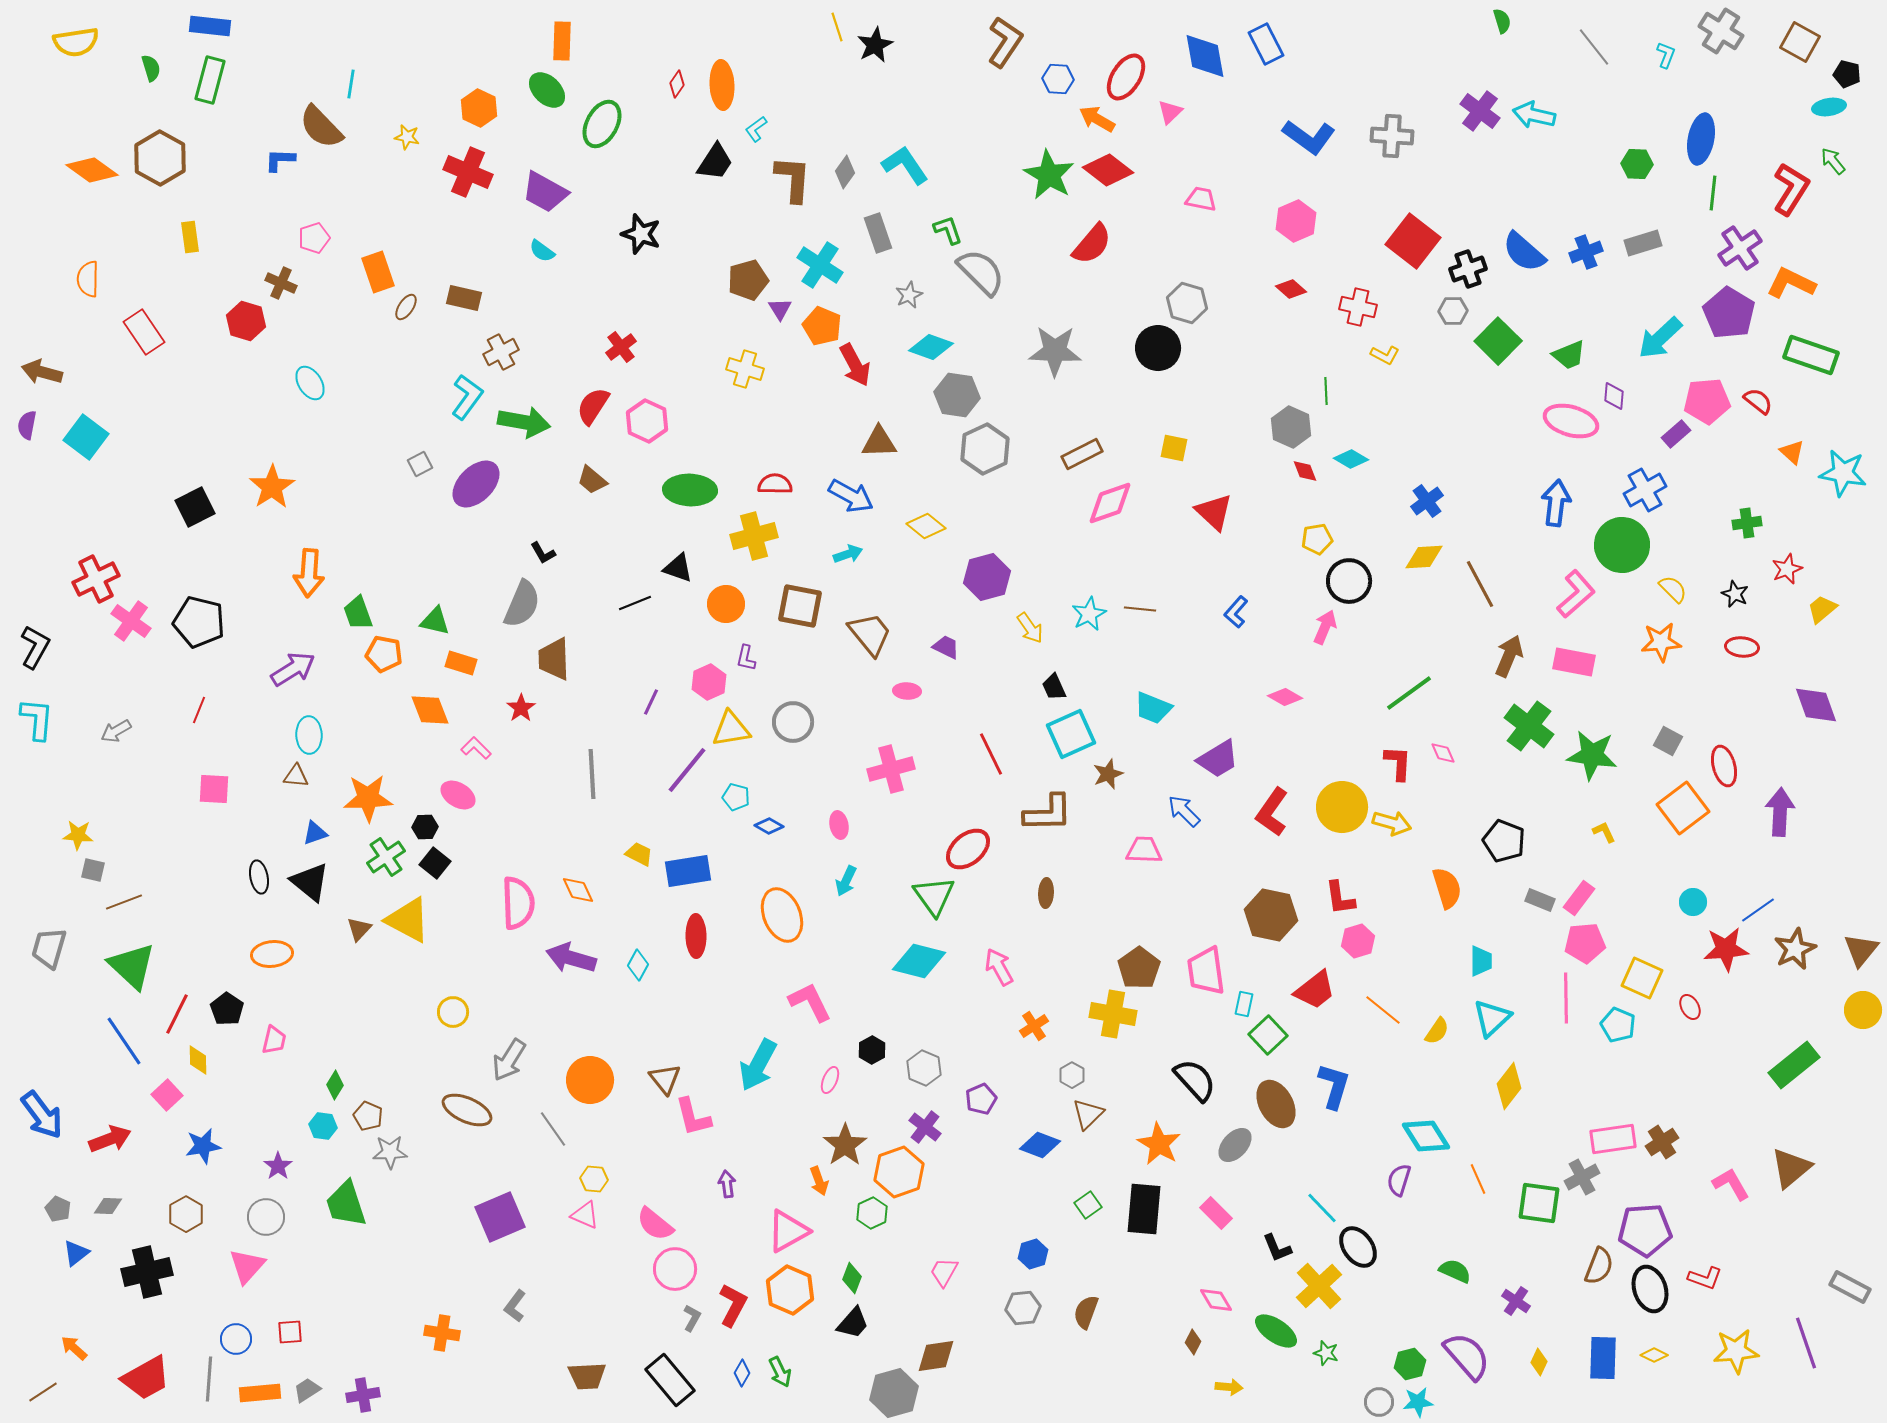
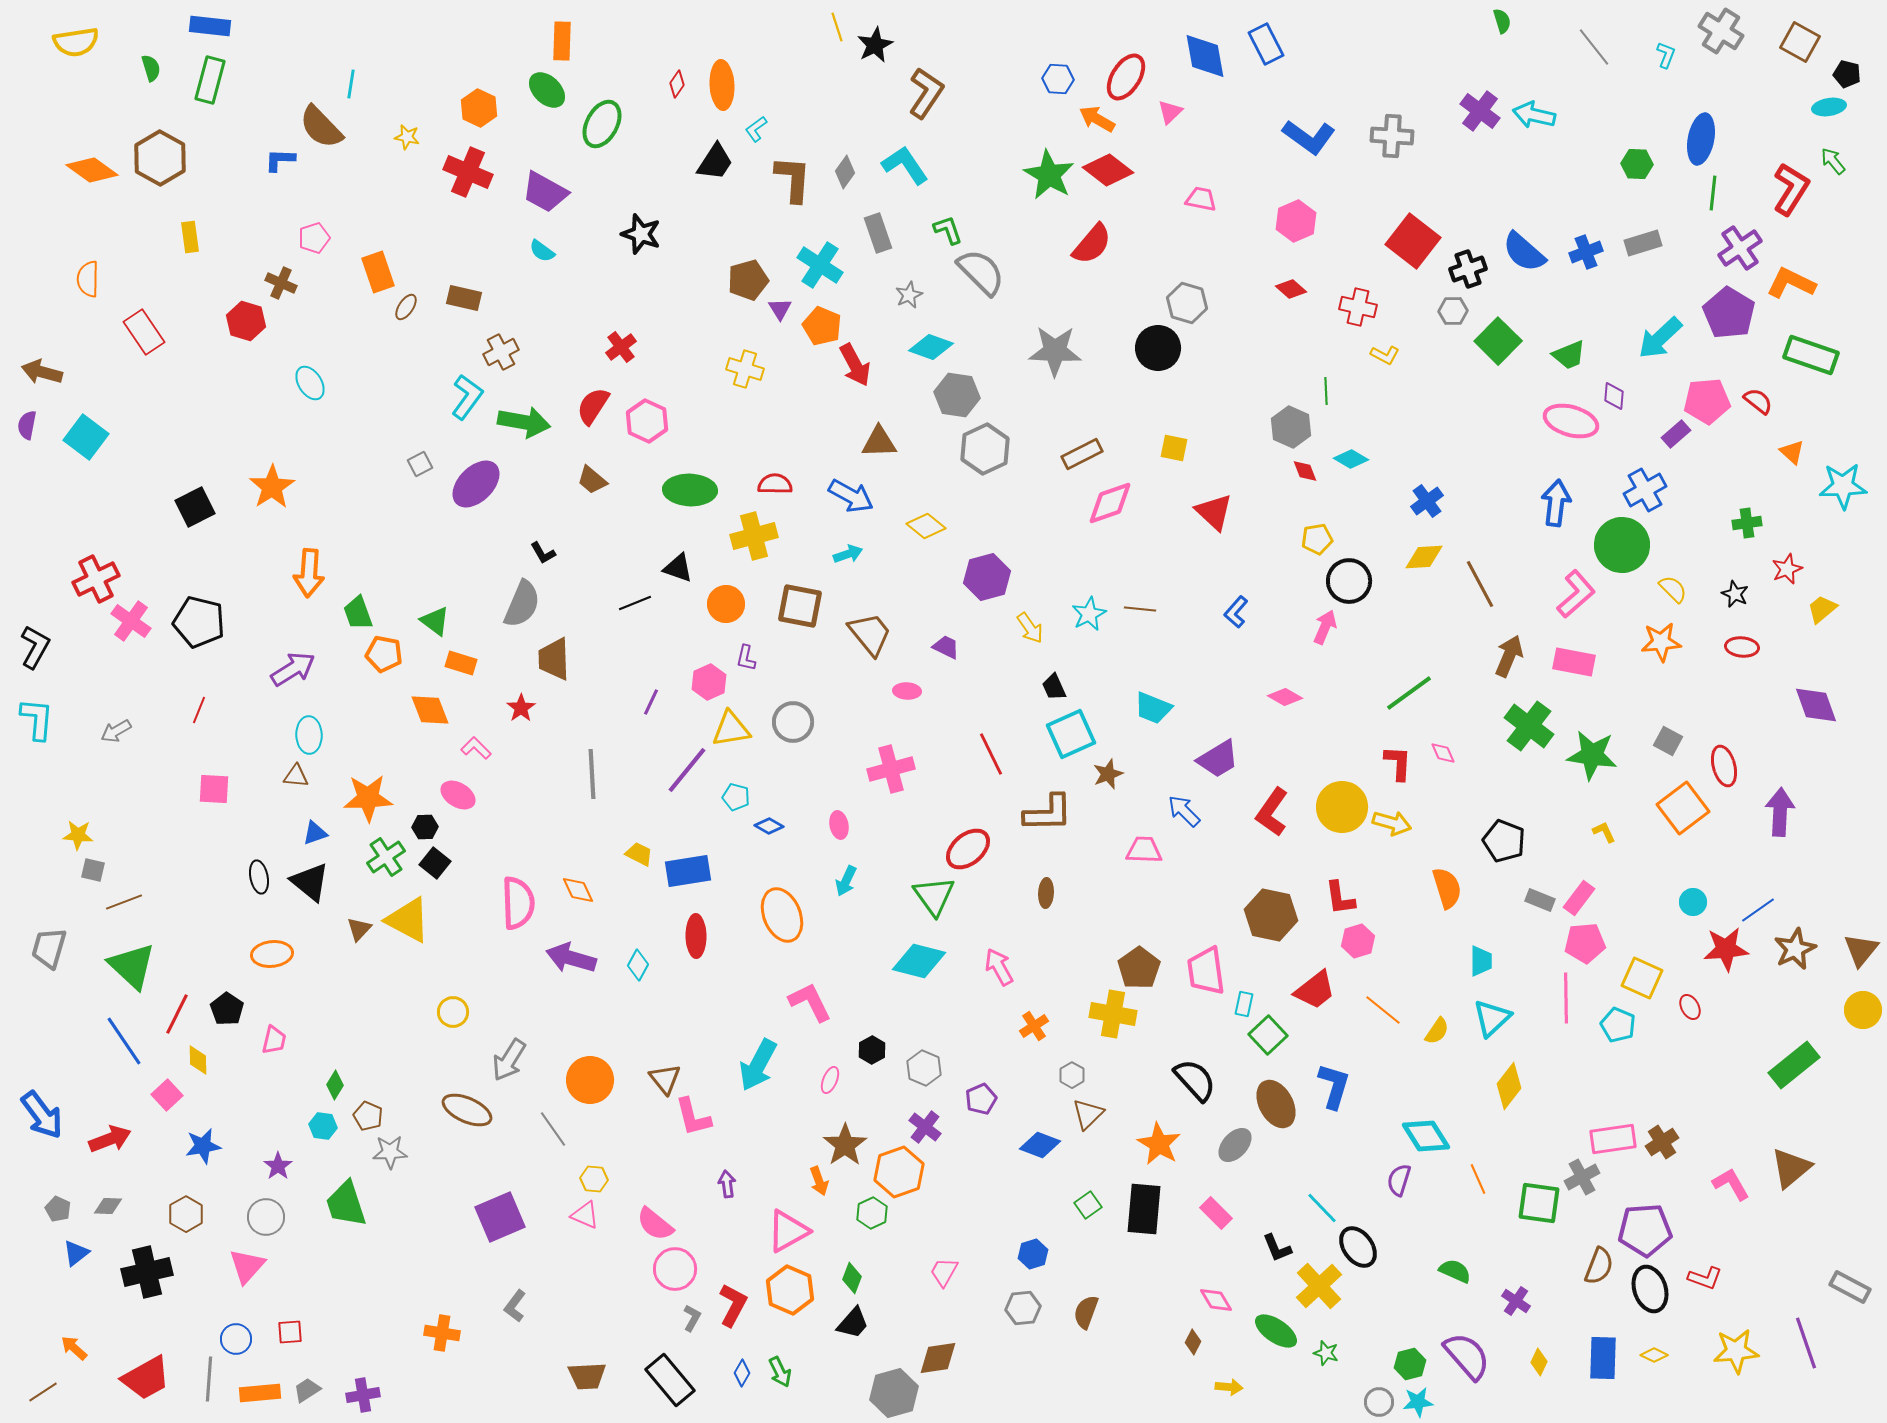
brown L-shape at (1005, 42): moved 79 px left, 51 px down
cyan star at (1843, 473): moved 13 px down; rotated 12 degrees counterclockwise
green triangle at (435, 621): rotated 24 degrees clockwise
brown diamond at (936, 1356): moved 2 px right, 2 px down
